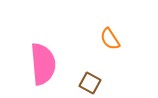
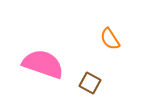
pink semicircle: rotated 66 degrees counterclockwise
